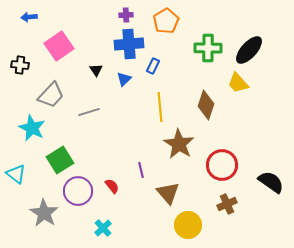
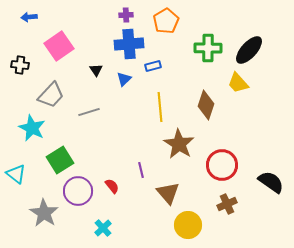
blue rectangle: rotated 49 degrees clockwise
